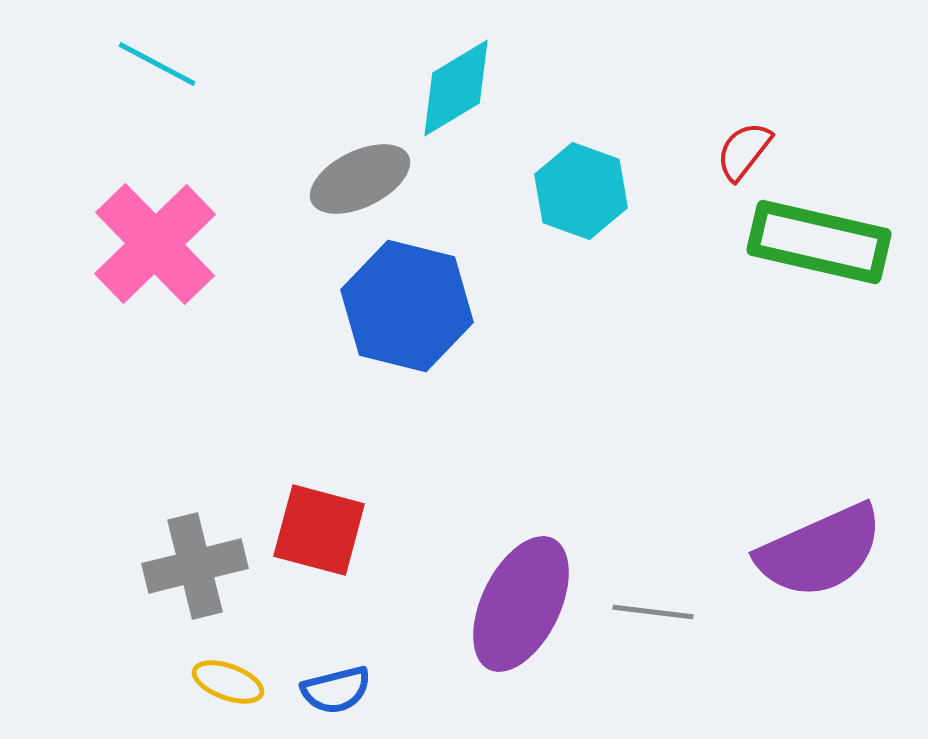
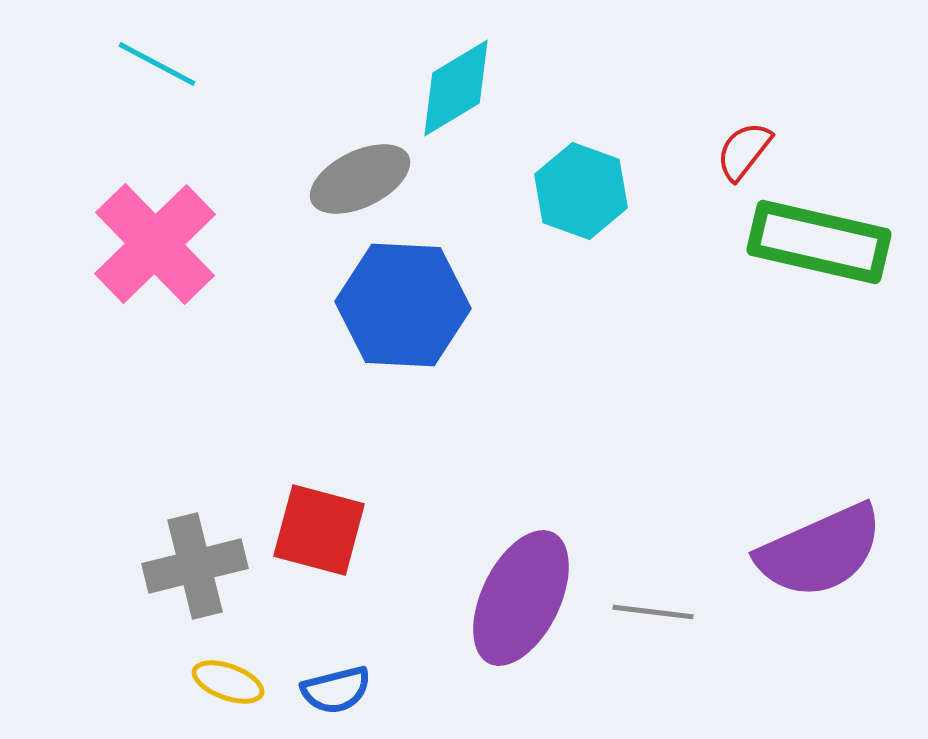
blue hexagon: moved 4 px left, 1 px up; rotated 11 degrees counterclockwise
purple ellipse: moved 6 px up
